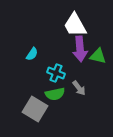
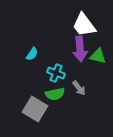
white trapezoid: moved 9 px right; rotated 8 degrees counterclockwise
